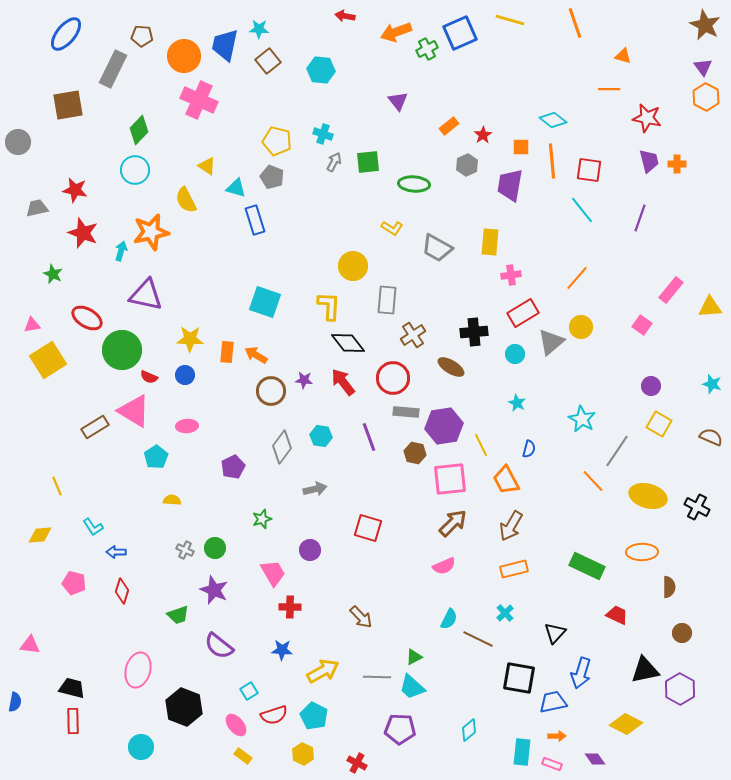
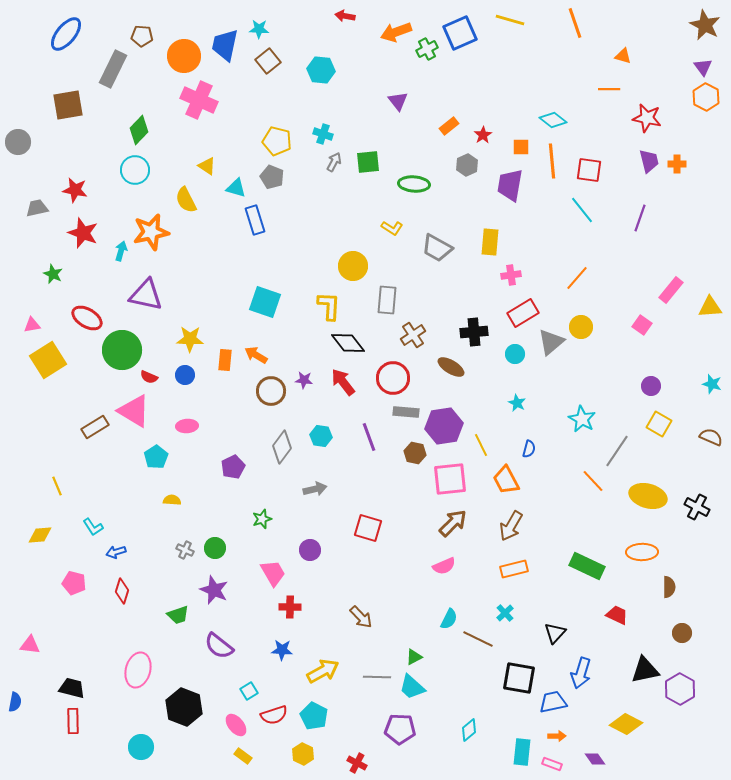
orange rectangle at (227, 352): moved 2 px left, 8 px down
blue arrow at (116, 552): rotated 18 degrees counterclockwise
